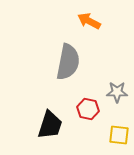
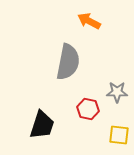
black trapezoid: moved 8 px left
